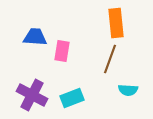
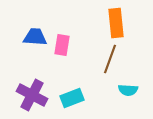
pink rectangle: moved 6 px up
